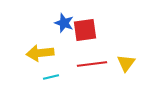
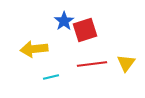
blue star: moved 2 px up; rotated 18 degrees clockwise
red square: rotated 10 degrees counterclockwise
yellow arrow: moved 6 px left, 4 px up
